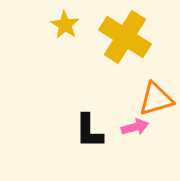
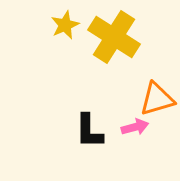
yellow star: rotated 16 degrees clockwise
yellow cross: moved 11 px left
orange triangle: moved 1 px right
